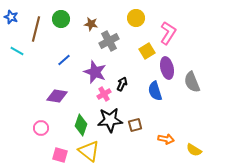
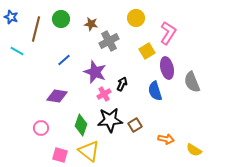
brown square: rotated 16 degrees counterclockwise
